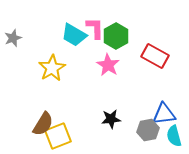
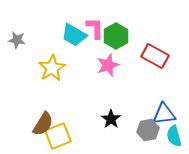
gray star: moved 4 px right, 2 px down; rotated 30 degrees clockwise
pink star: rotated 20 degrees clockwise
black star: rotated 30 degrees counterclockwise
